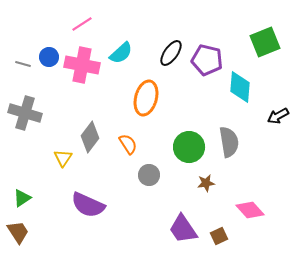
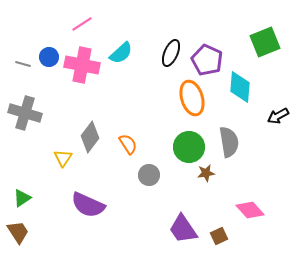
black ellipse: rotated 12 degrees counterclockwise
purple pentagon: rotated 12 degrees clockwise
orange ellipse: moved 46 px right; rotated 32 degrees counterclockwise
brown star: moved 10 px up
